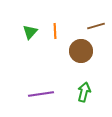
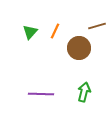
brown line: moved 1 px right
orange line: rotated 28 degrees clockwise
brown circle: moved 2 px left, 3 px up
purple line: rotated 10 degrees clockwise
